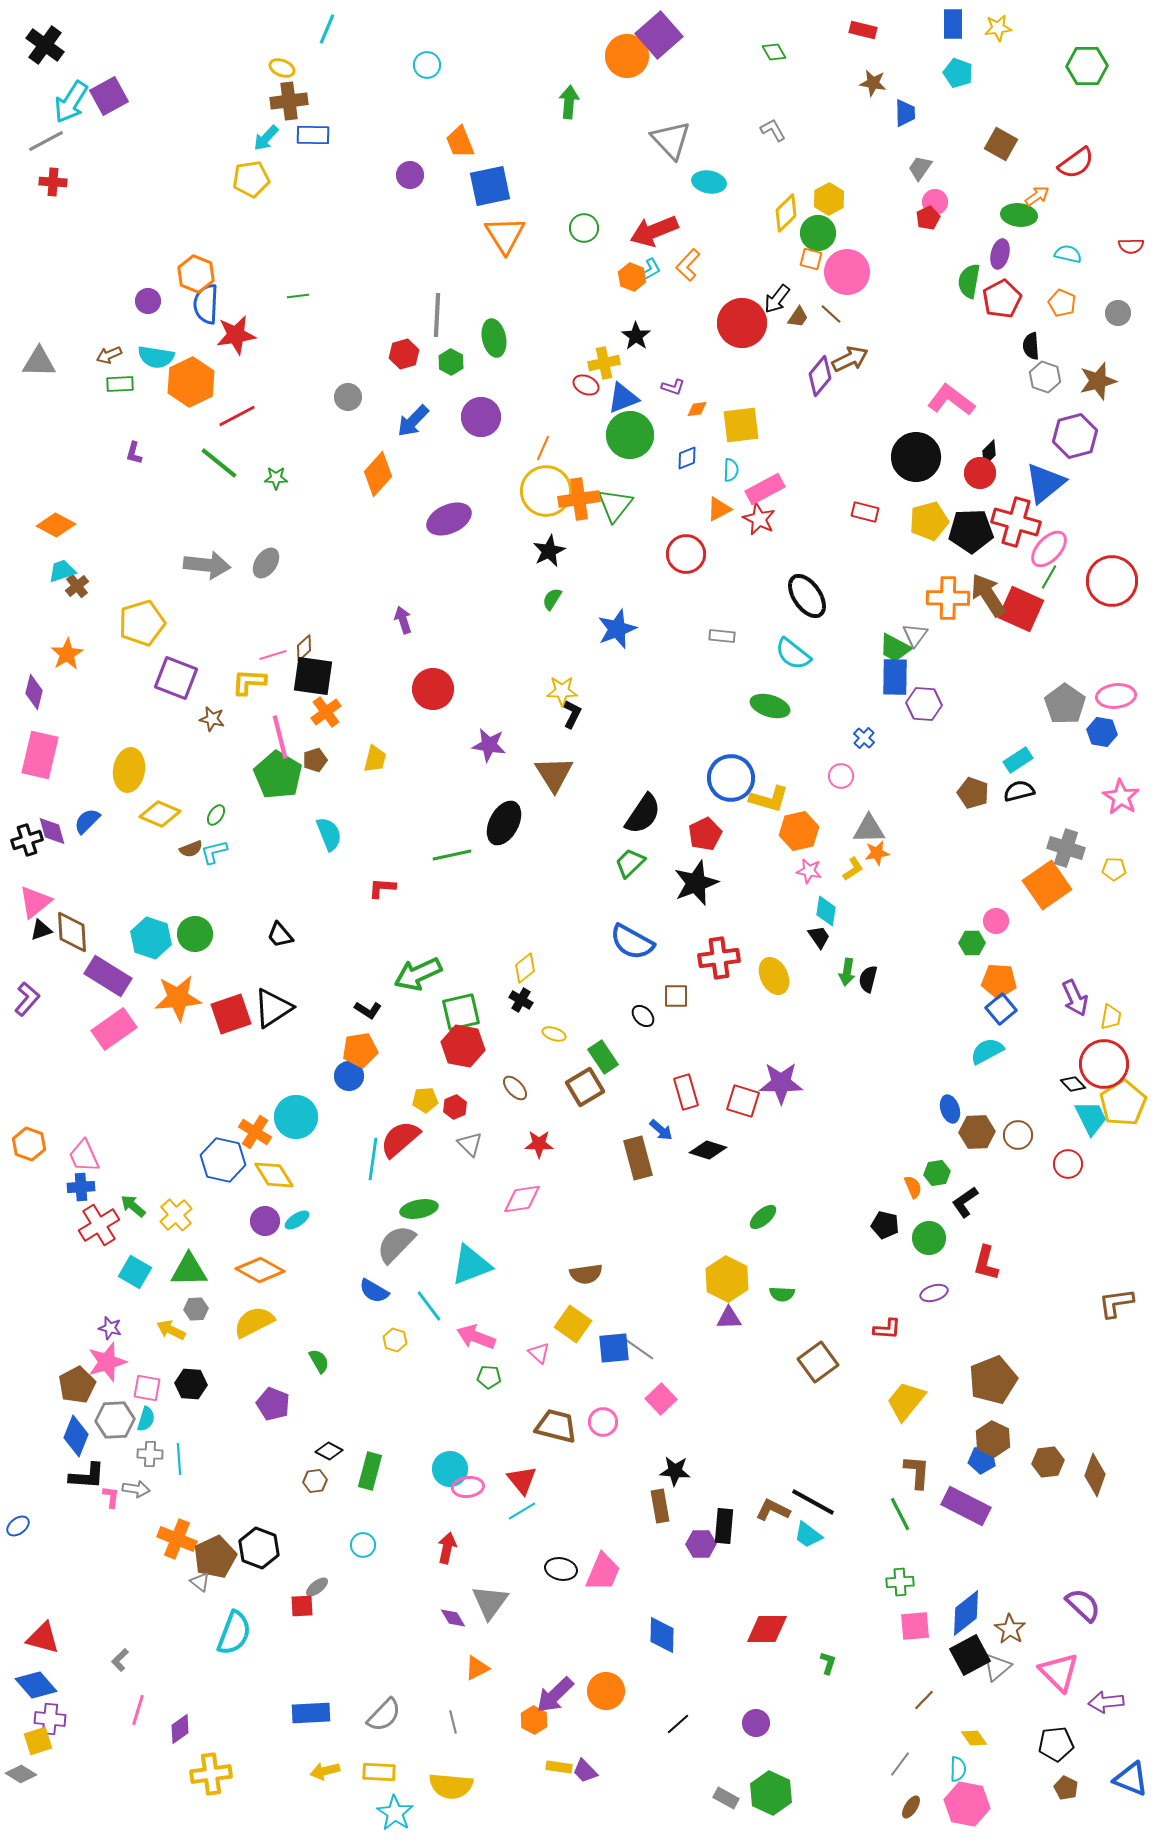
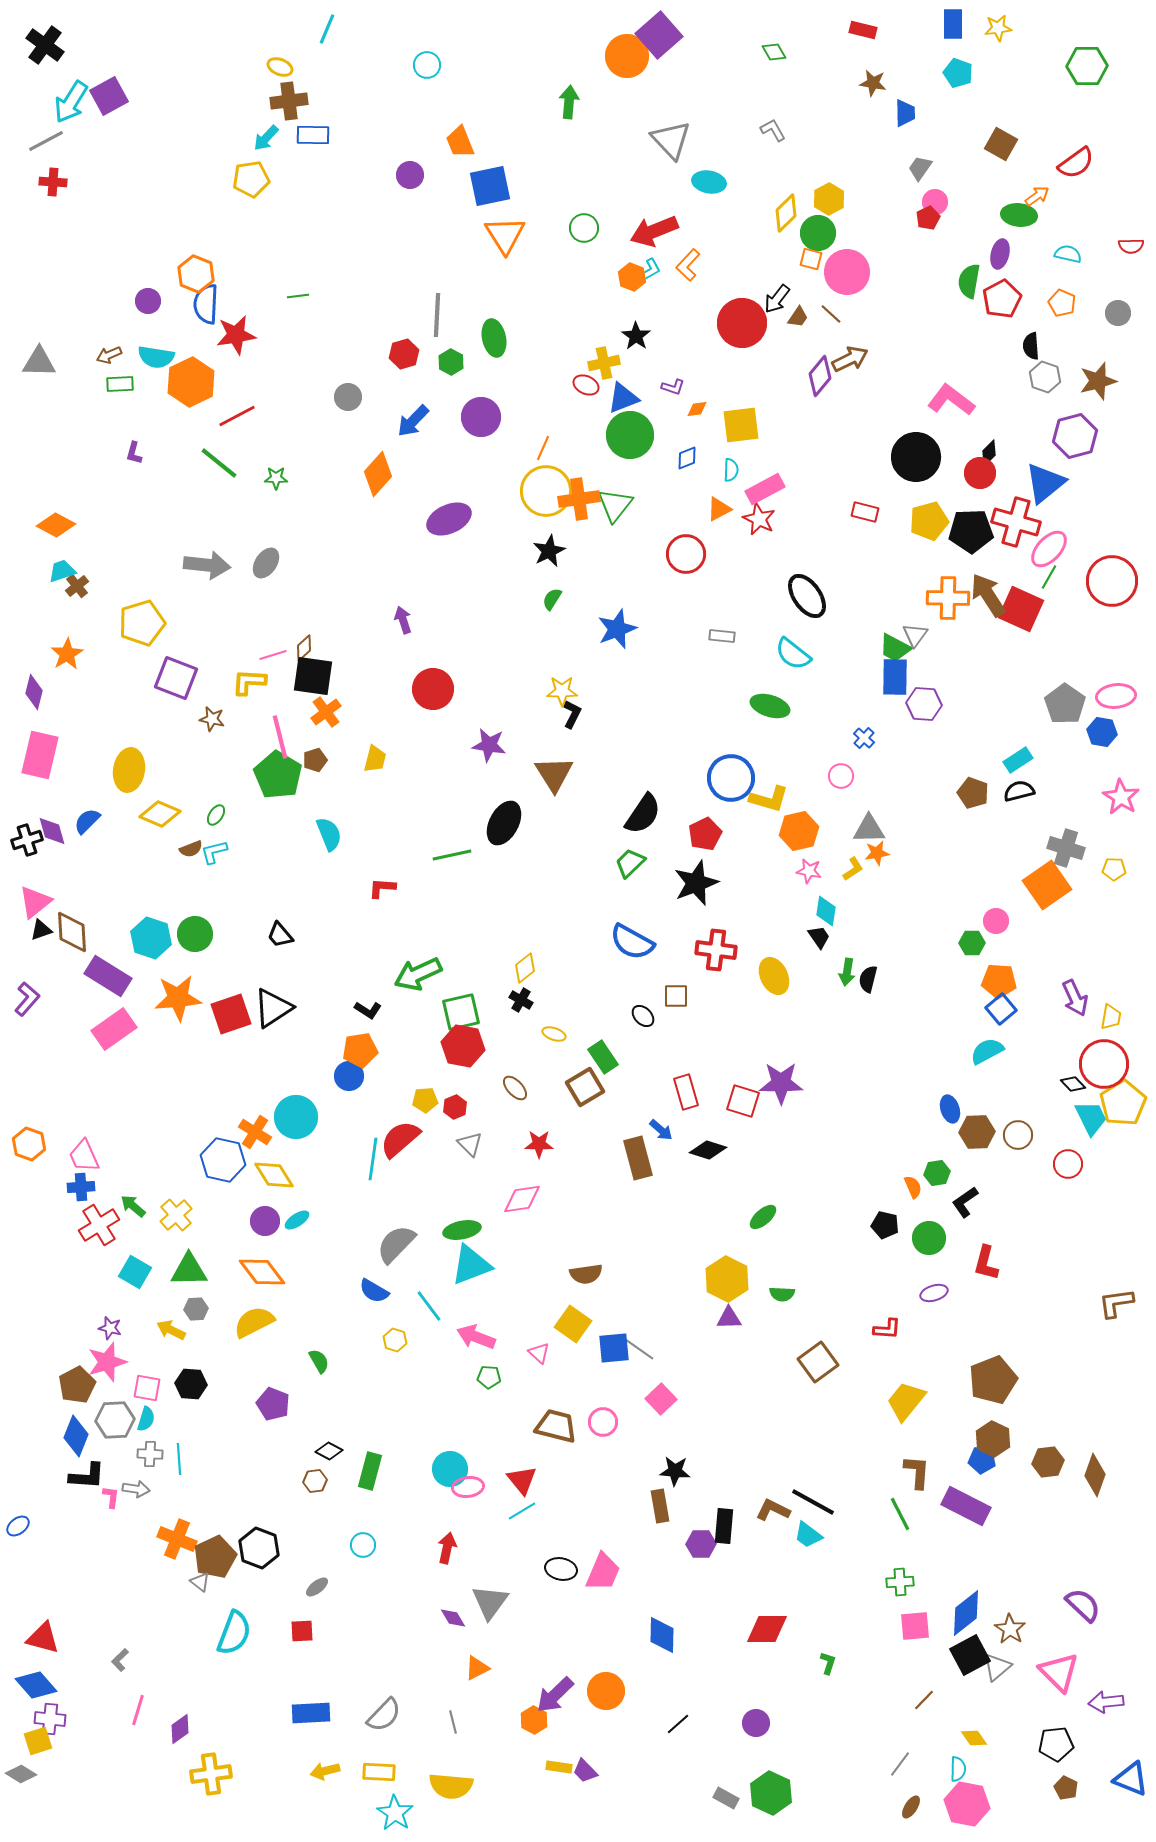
yellow ellipse at (282, 68): moved 2 px left, 1 px up
red cross at (719, 958): moved 3 px left, 8 px up; rotated 15 degrees clockwise
green ellipse at (419, 1209): moved 43 px right, 21 px down
orange diamond at (260, 1270): moved 2 px right, 2 px down; rotated 24 degrees clockwise
red square at (302, 1606): moved 25 px down
